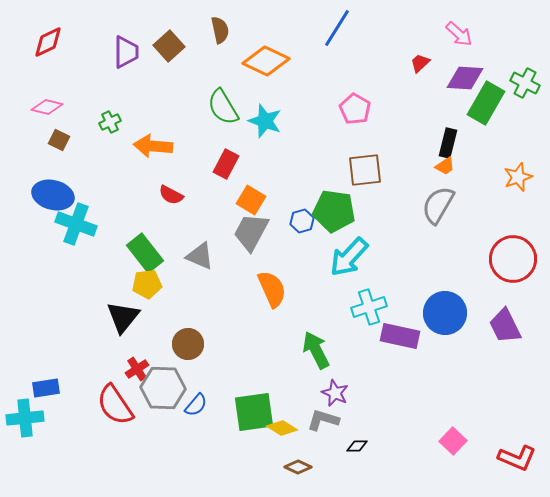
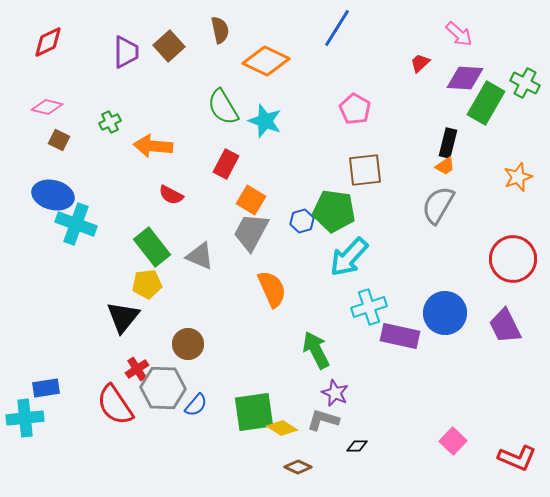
green rectangle at (145, 253): moved 7 px right, 6 px up
